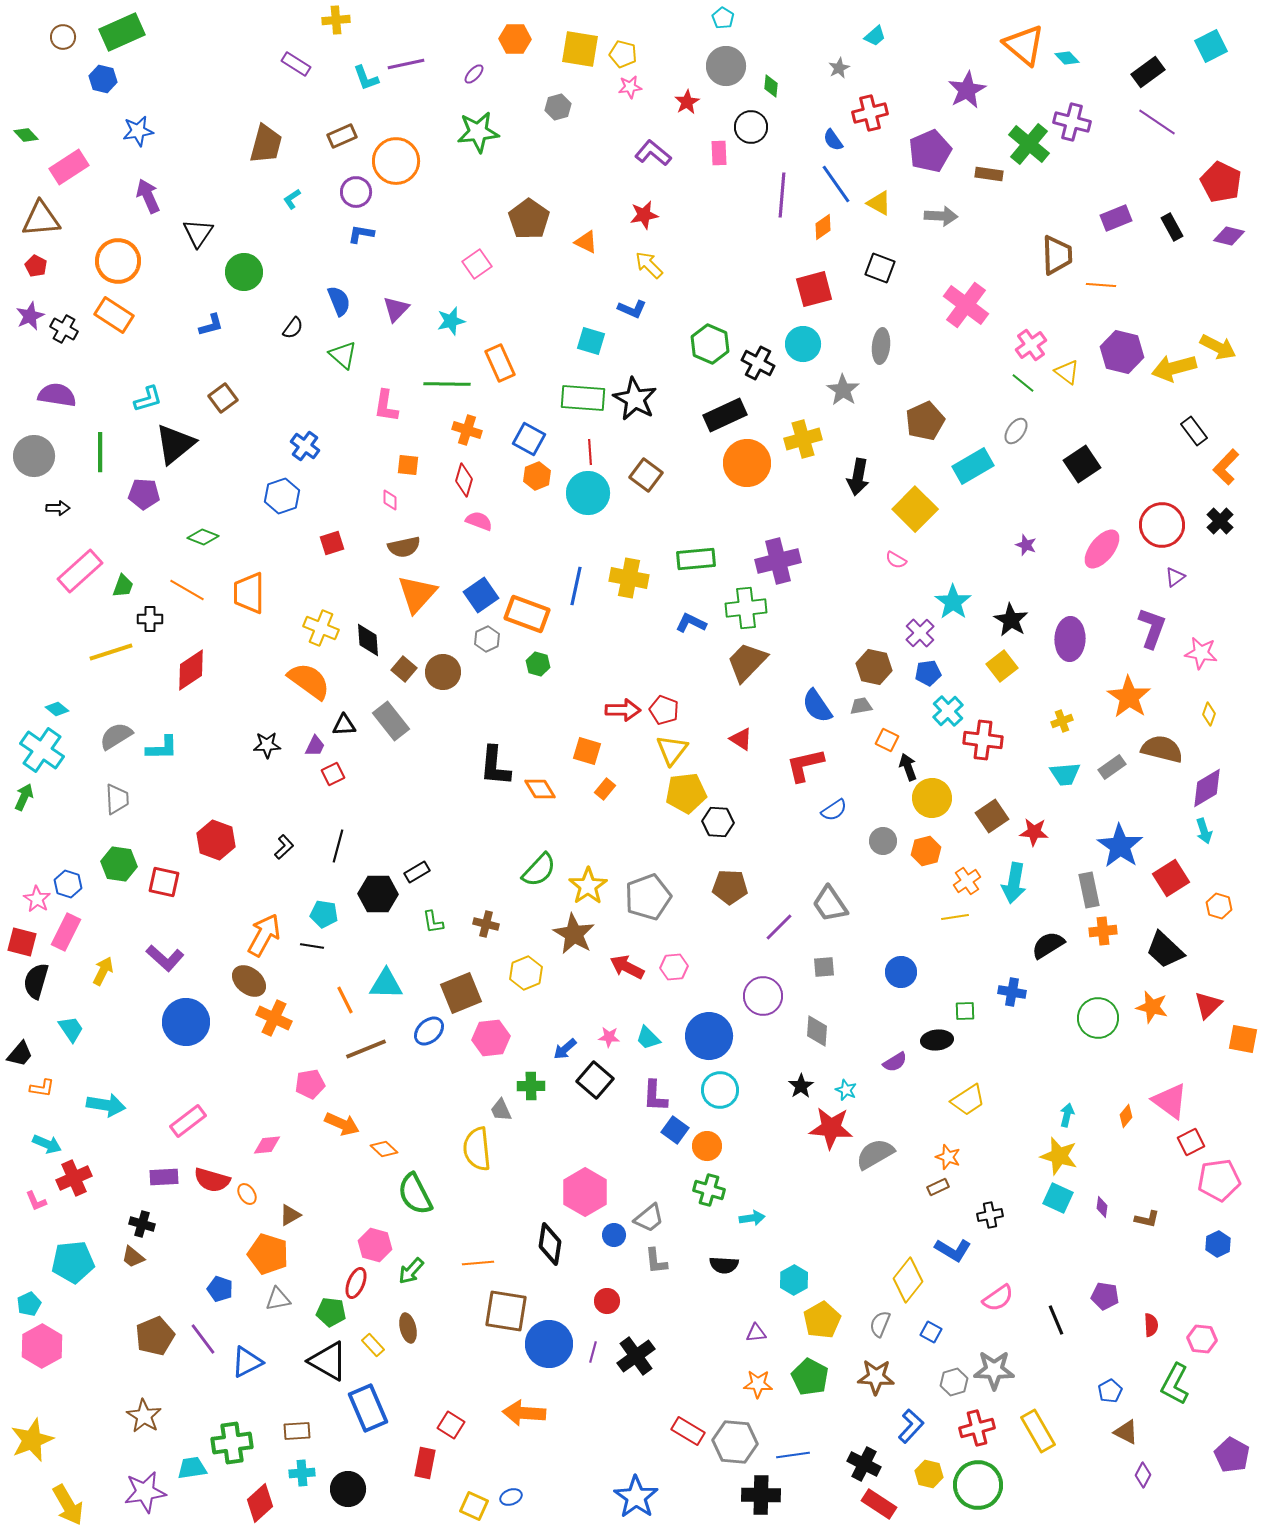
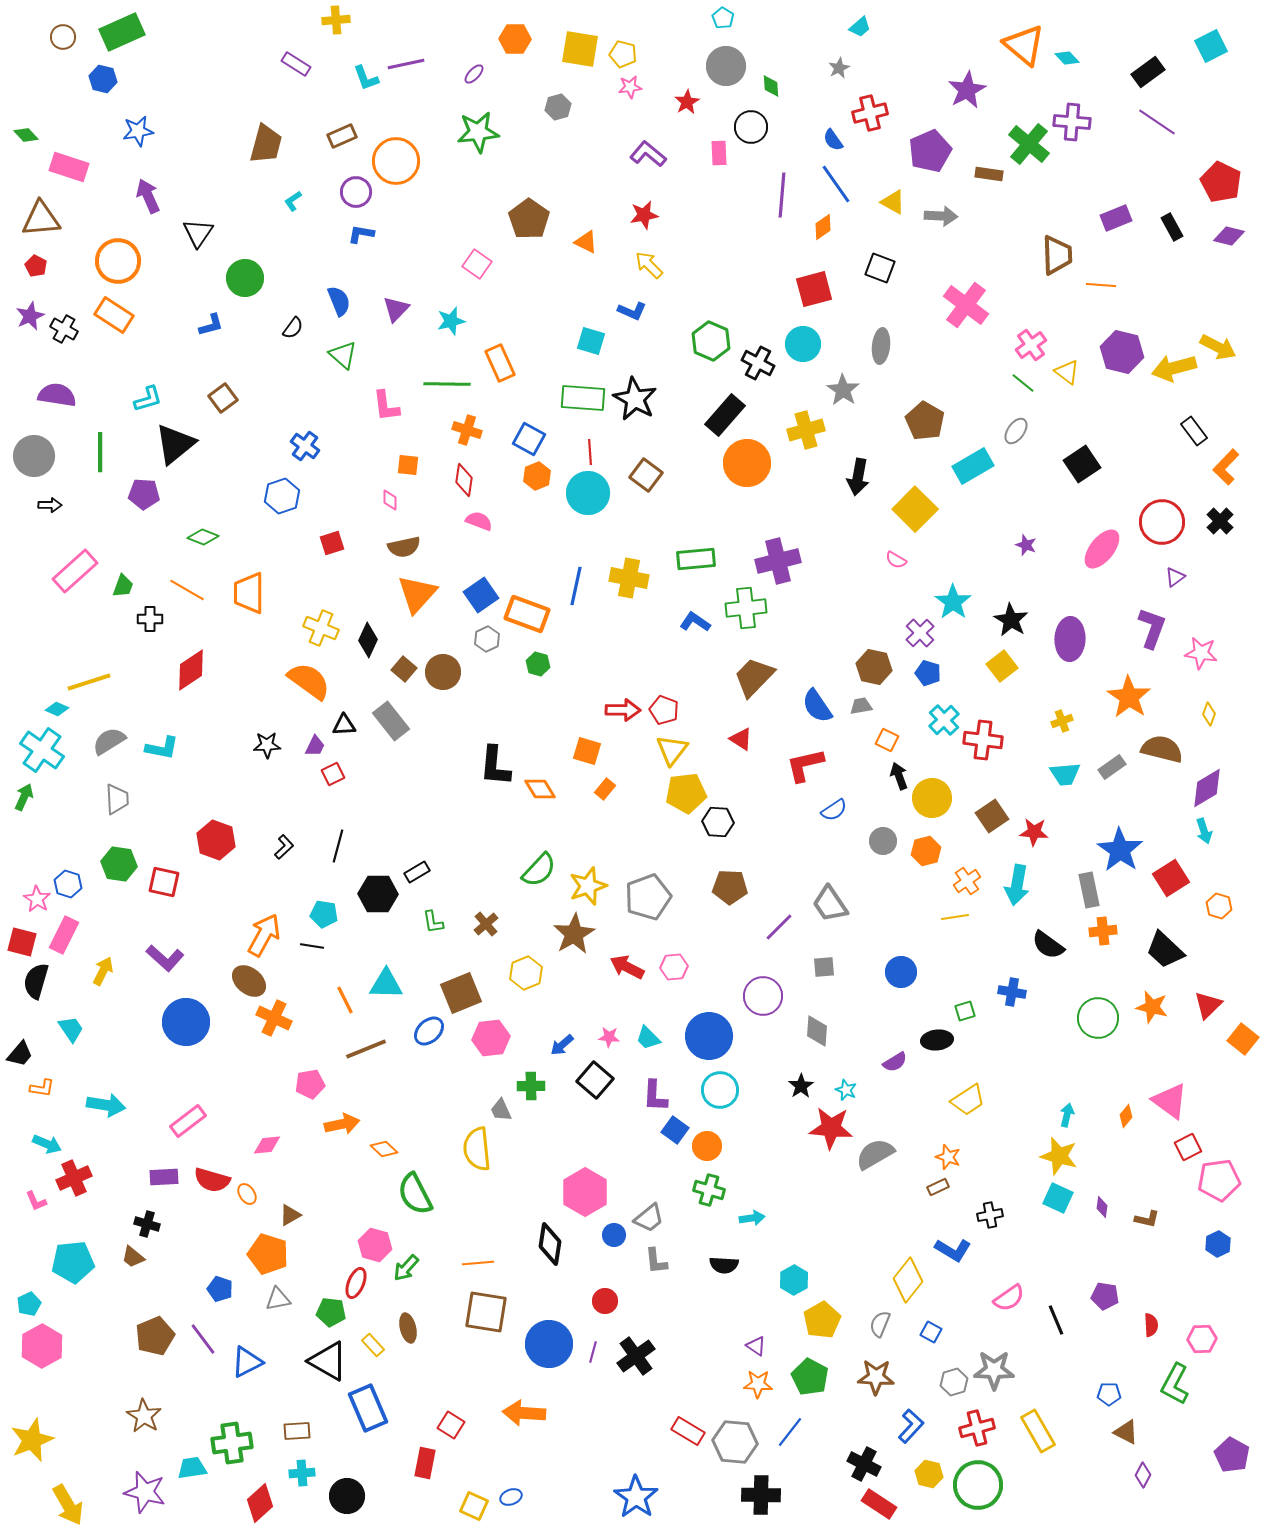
cyan trapezoid at (875, 36): moved 15 px left, 9 px up
green diamond at (771, 86): rotated 10 degrees counterclockwise
purple cross at (1072, 122): rotated 9 degrees counterclockwise
purple L-shape at (653, 153): moved 5 px left, 1 px down
pink rectangle at (69, 167): rotated 51 degrees clockwise
cyan L-shape at (292, 199): moved 1 px right, 2 px down
yellow triangle at (879, 203): moved 14 px right, 1 px up
pink square at (477, 264): rotated 20 degrees counterclockwise
green circle at (244, 272): moved 1 px right, 6 px down
blue L-shape at (632, 309): moved 2 px down
green hexagon at (710, 344): moved 1 px right, 3 px up
pink L-shape at (386, 406): rotated 16 degrees counterclockwise
black rectangle at (725, 415): rotated 24 degrees counterclockwise
brown pentagon at (925, 421): rotated 18 degrees counterclockwise
yellow cross at (803, 439): moved 3 px right, 9 px up
red diamond at (464, 480): rotated 8 degrees counterclockwise
black arrow at (58, 508): moved 8 px left, 3 px up
red circle at (1162, 525): moved 3 px up
pink rectangle at (80, 571): moved 5 px left
blue L-shape at (691, 623): moved 4 px right, 1 px up; rotated 8 degrees clockwise
black diamond at (368, 640): rotated 28 degrees clockwise
yellow line at (111, 652): moved 22 px left, 30 px down
brown trapezoid at (747, 662): moved 7 px right, 15 px down
blue pentagon at (928, 673): rotated 25 degrees clockwise
cyan diamond at (57, 709): rotated 15 degrees counterclockwise
cyan cross at (948, 711): moved 4 px left, 9 px down
gray semicircle at (116, 736): moved 7 px left, 5 px down
cyan L-shape at (162, 748): rotated 12 degrees clockwise
black arrow at (908, 767): moved 9 px left, 9 px down
blue star at (1120, 846): moved 4 px down
cyan arrow at (1014, 883): moved 3 px right, 2 px down
yellow star at (588, 886): rotated 15 degrees clockwise
brown cross at (486, 924): rotated 35 degrees clockwise
pink rectangle at (66, 932): moved 2 px left, 3 px down
brown star at (574, 934): rotated 12 degrees clockwise
black semicircle at (1048, 945): rotated 112 degrees counterclockwise
green square at (965, 1011): rotated 15 degrees counterclockwise
orange square at (1243, 1039): rotated 28 degrees clockwise
blue arrow at (565, 1049): moved 3 px left, 4 px up
orange arrow at (342, 1124): rotated 36 degrees counterclockwise
red square at (1191, 1142): moved 3 px left, 5 px down
black cross at (142, 1224): moved 5 px right
green arrow at (411, 1271): moved 5 px left, 3 px up
pink semicircle at (998, 1298): moved 11 px right
red circle at (607, 1301): moved 2 px left
brown square at (506, 1311): moved 20 px left, 1 px down
purple triangle at (756, 1333): moved 13 px down; rotated 40 degrees clockwise
pink hexagon at (1202, 1339): rotated 8 degrees counterclockwise
blue pentagon at (1110, 1391): moved 1 px left, 3 px down; rotated 30 degrees clockwise
blue line at (793, 1455): moved 3 px left, 23 px up; rotated 44 degrees counterclockwise
black circle at (348, 1489): moved 1 px left, 7 px down
purple star at (145, 1492): rotated 24 degrees clockwise
